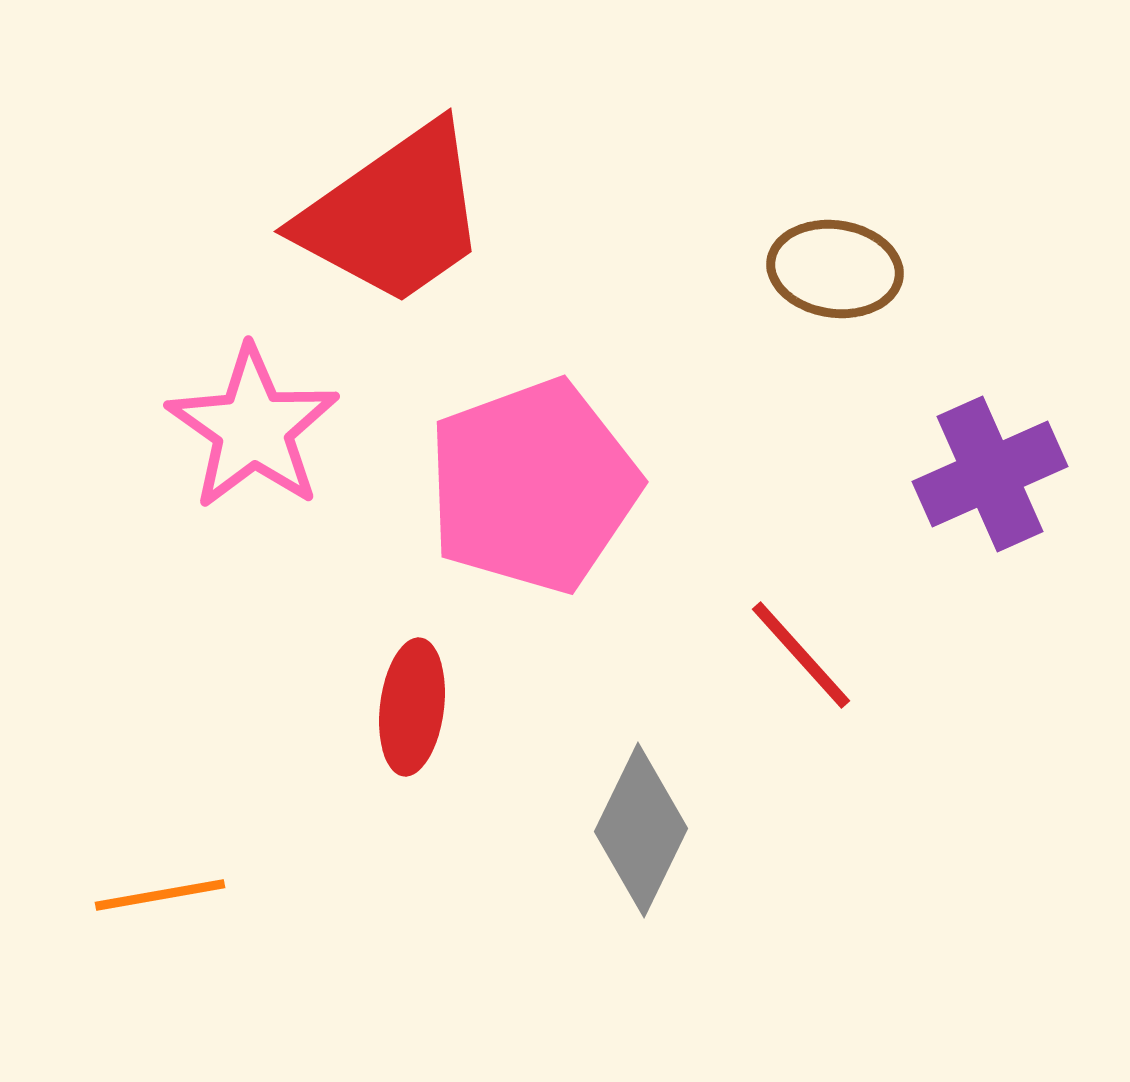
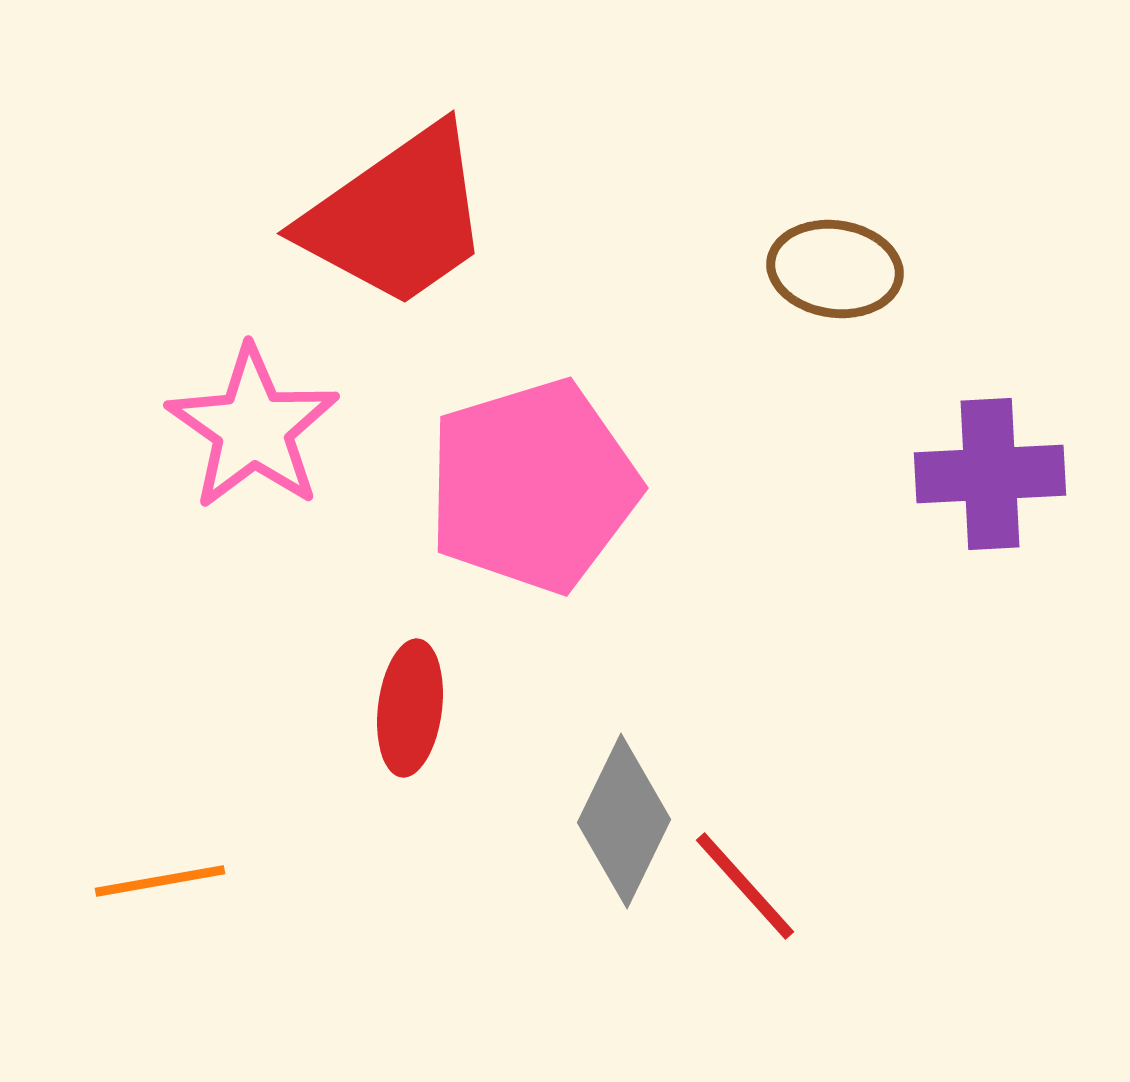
red trapezoid: moved 3 px right, 2 px down
purple cross: rotated 21 degrees clockwise
pink pentagon: rotated 3 degrees clockwise
red line: moved 56 px left, 231 px down
red ellipse: moved 2 px left, 1 px down
gray diamond: moved 17 px left, 9 px up
orange line: moved 14 px up
